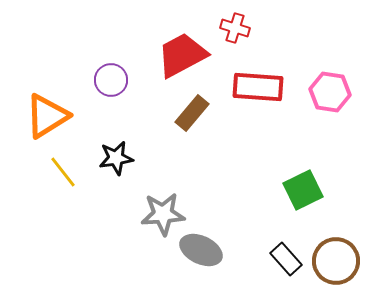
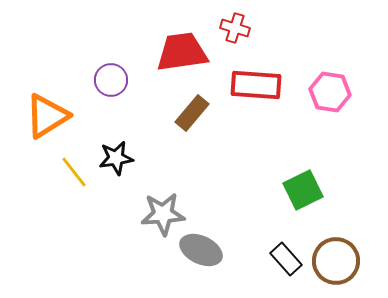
red trapezoid: moved 3 px up; rotated 20 degrees clockwise
red rectangle: moved 2 px left, 2 px up
yellow line: moved 11 px right
